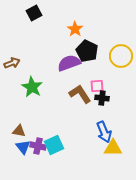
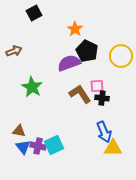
brown arrow: moved 2 px right, 12 px up
